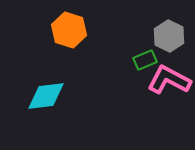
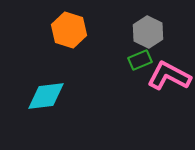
gray hexagon: moved 21 px left, 4 px up
green rectangle: moved 5 px left
pink L-shape: moved 4 px up
